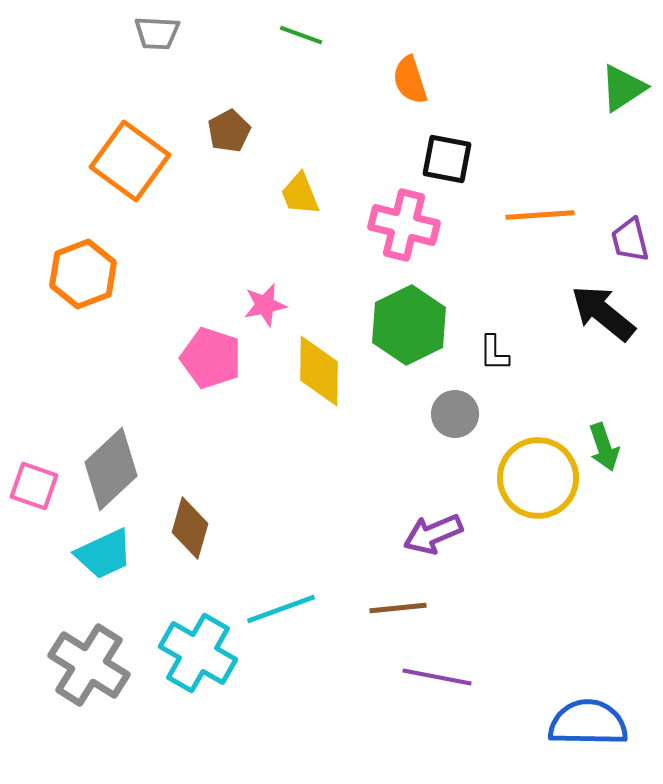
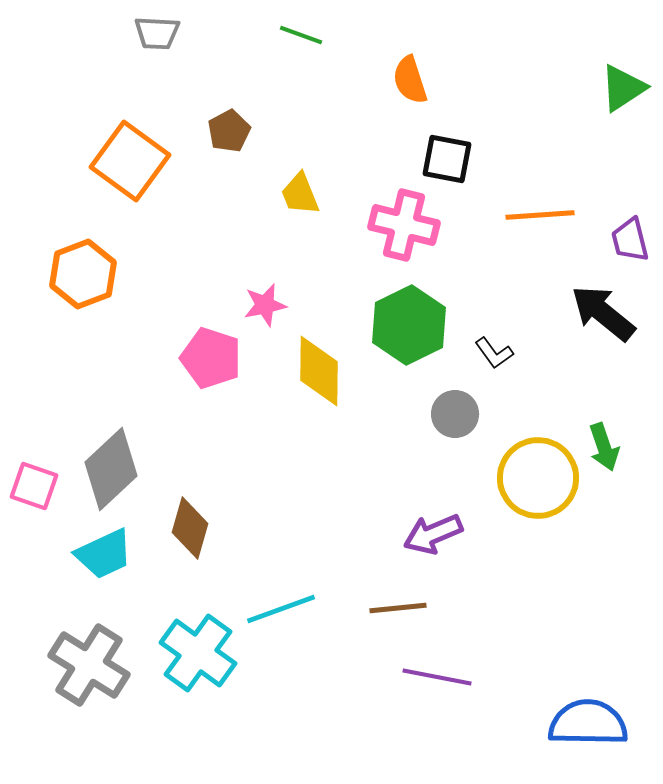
black L-shape: rotated 36 degrees counterclockwise
cyan cross: rotated 6 degrees clockwise
